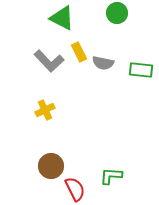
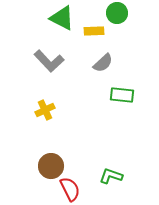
yellow rectangle: moved 15 px right, 21 px up; rotated 66 degrees counterclockwise
gray semicircle: rotated 55 degrees counterclockwise
green rectangle: moved 19 px left, 25 px down
green L-shape: rotated 15 degrees clockwise
red semicircle: moved 5 px left
